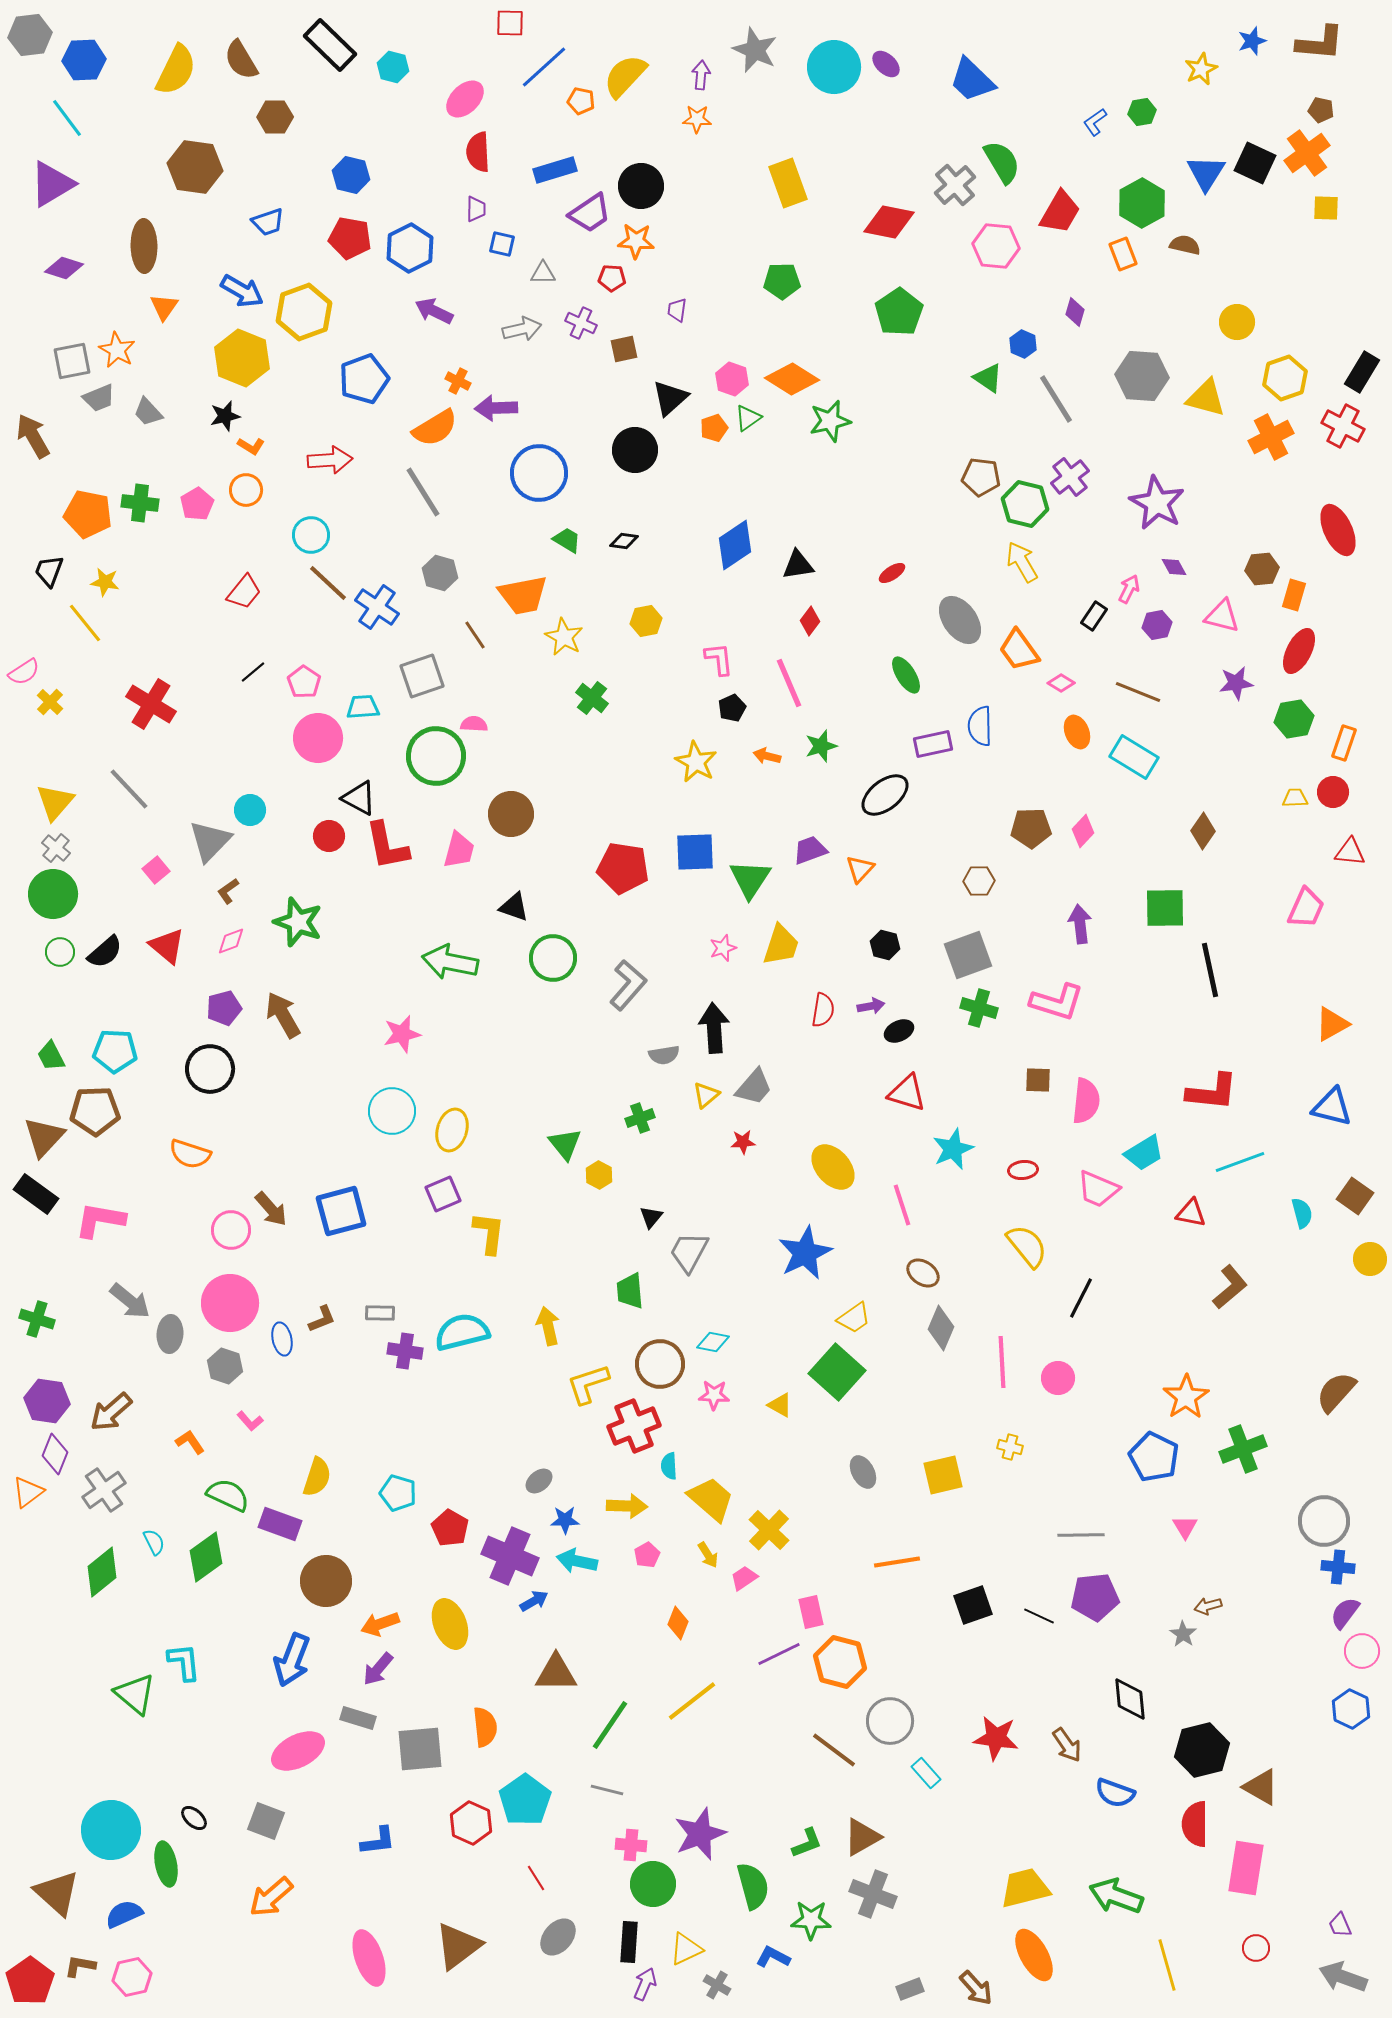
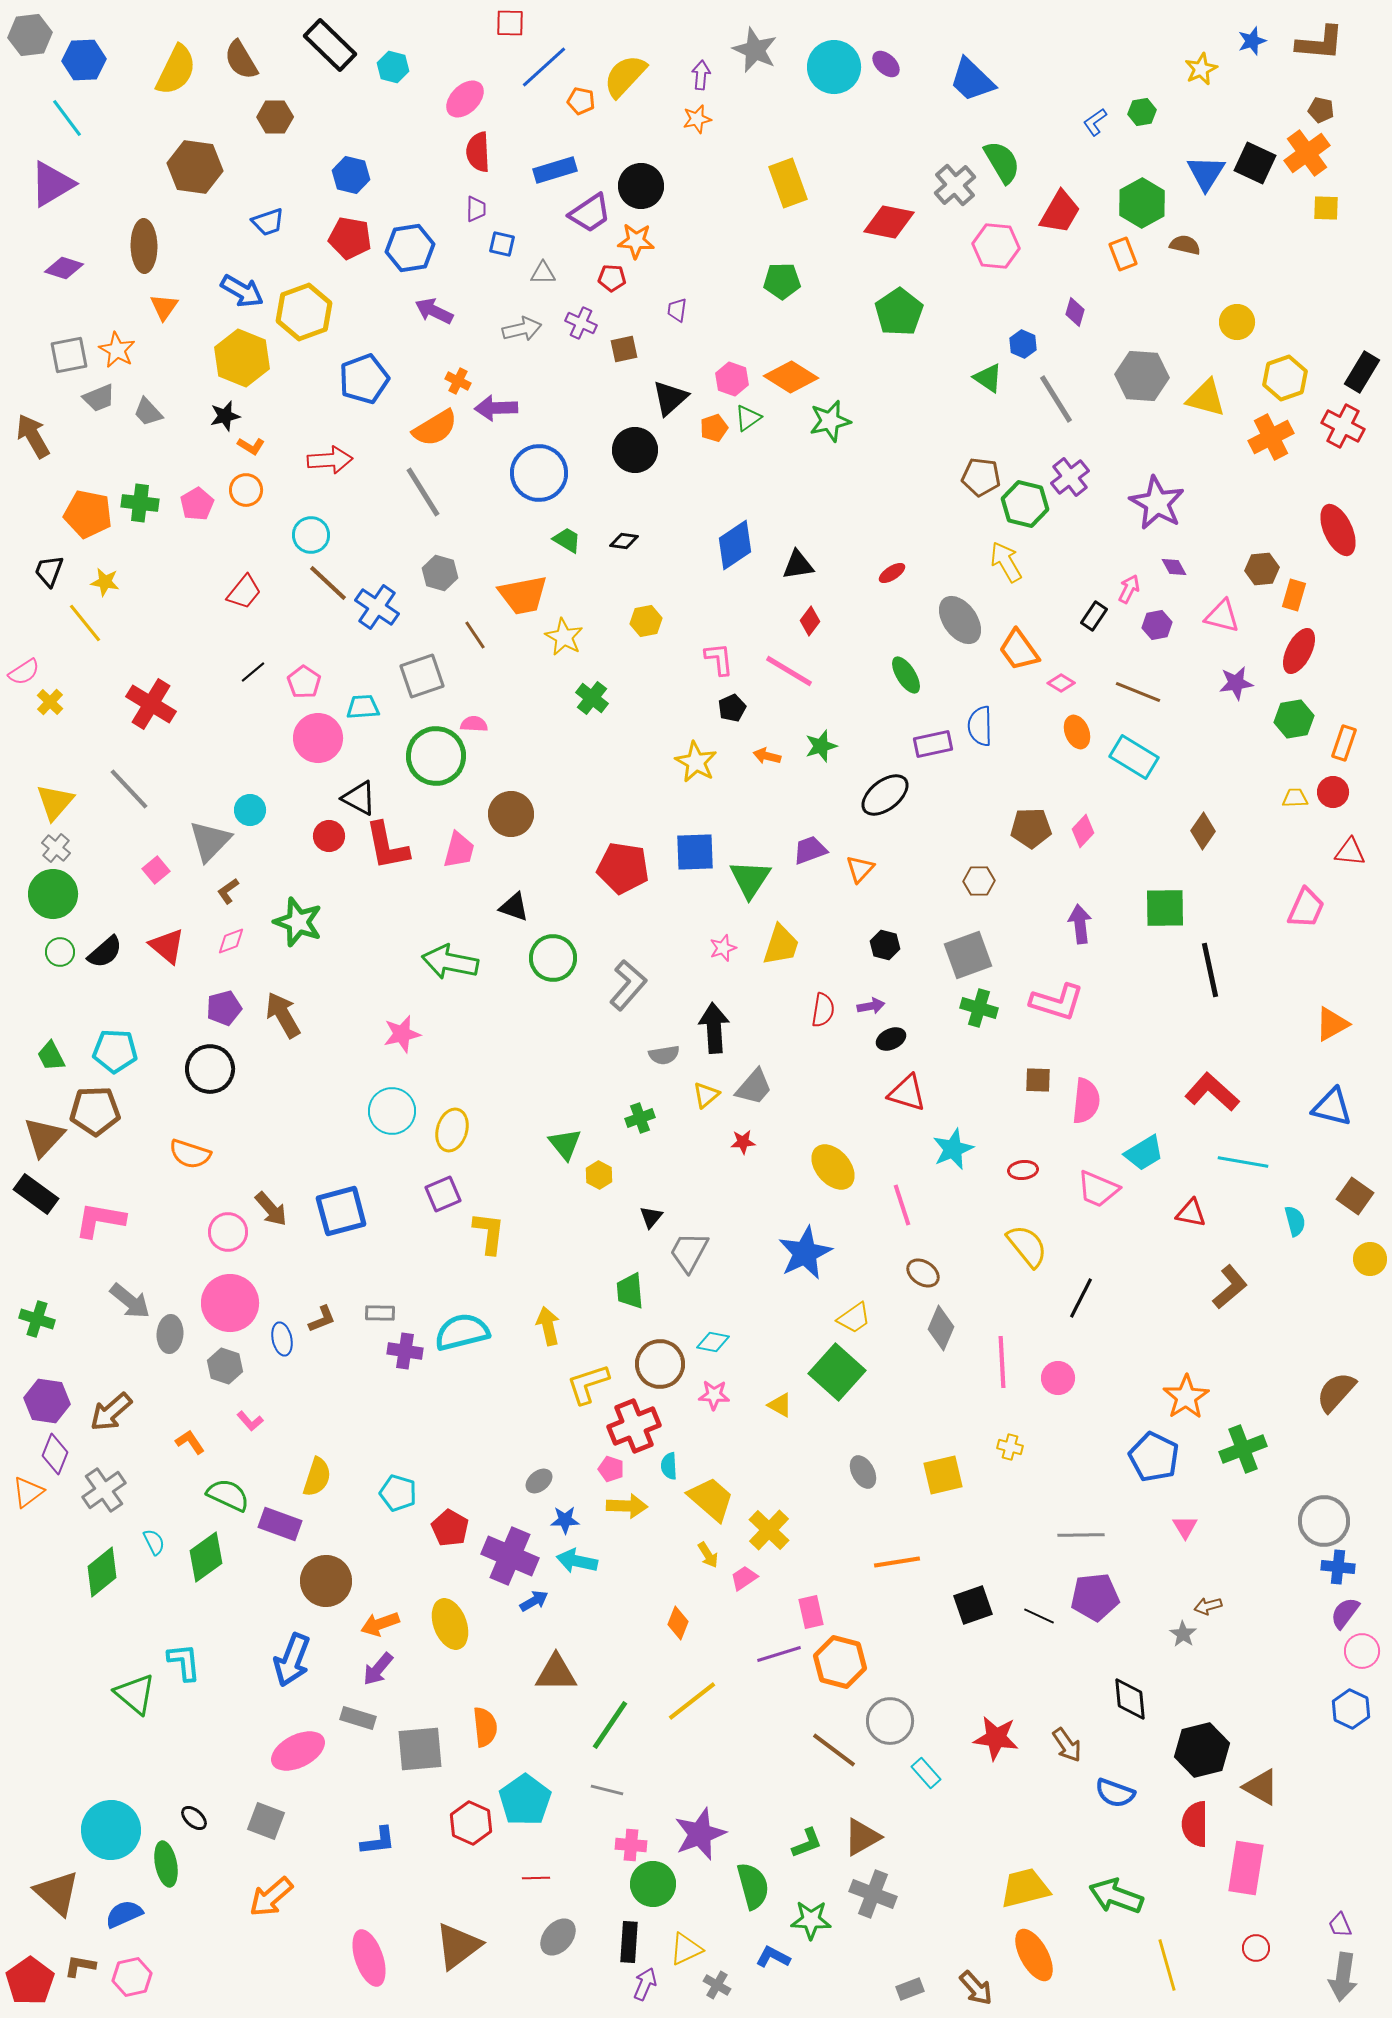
orange star at (697, 119): rotated 16 degrees counterclockwise
blue hexagon at (410, 248): rotated 18 degrees clockwise
gray square at (72, 361): moved 3 px left, 6 px up
orange diamond at (792, 379): moved 1 px left, 2 px up
yellow arrow at (1022, 562): moved 16 px left
pink line at (789, 683): moved 12 px up; rotated 36 degrees counterclockwise
black ellipse at (899, 1031): moved 8 px left, 8 px down
red L-shape at (1212, 1092): rotated 144 degrees counterclockwise
cyan line at (1240, 1162): moved 3 px right; rotated 30 degrees clockwise
cyan semicircle at (1302, 1213): moved 7 px left, 8 px down
pink circle at (231, 1230): moved 3 px left, 2 px down
pink pentagon at (647, 1555): moved 36 px left, 86 px up; rotated 25 degrees counterclockwise
purple line at (779, 1654): rotated 9 degrees clockwise
red line at (536, 1878): rotated 60 degrees counterclockwise
gray arrow at (1343, 1977): rotated 102 degrees counterclockwise
